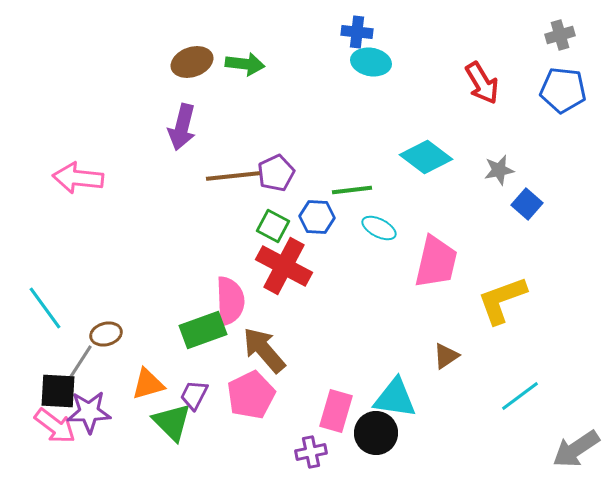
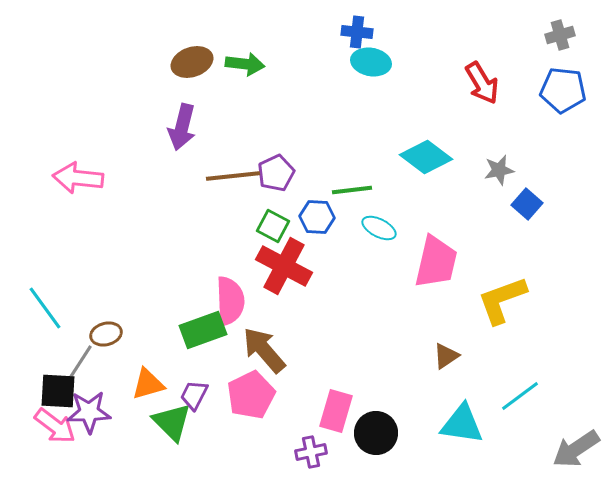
cyan triangle at (395, 398): moved 67 px right, 26 px down
